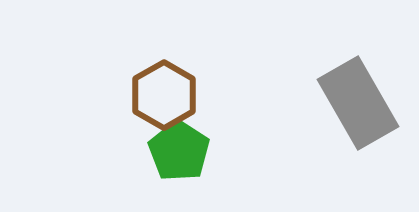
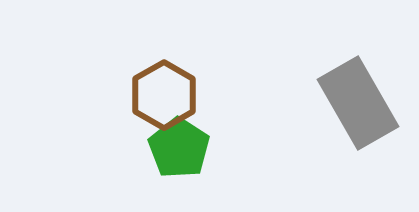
green pentagon: moved 3 px up
